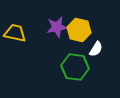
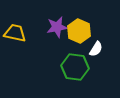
yellow hexagon: moved 1 px down; rotated 10 degrees clockwise
